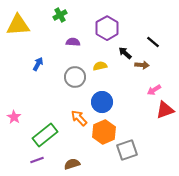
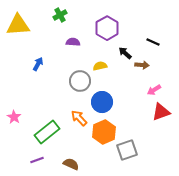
black line: rotated 16 degrees counterclockwise
gray circle: moved 5 px right, 4 px down
red triangle: moved 4 px left, 2 px down
green rectangle: moved 2 px right, 3 px up
brown semicircle: moved 1 px left; rotated 42 degrees clockwise
